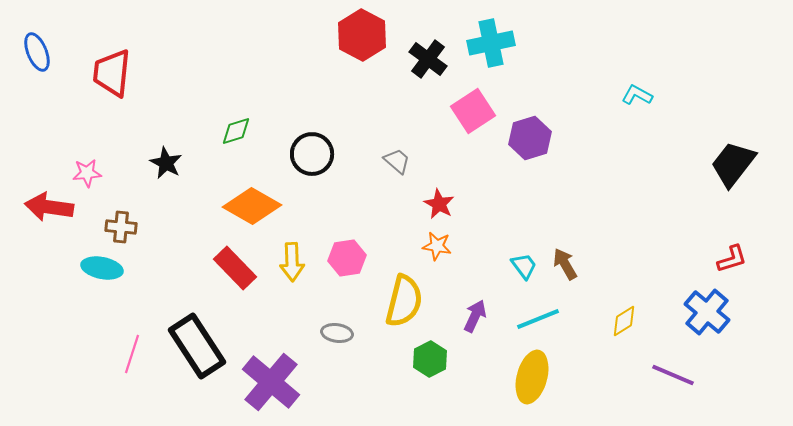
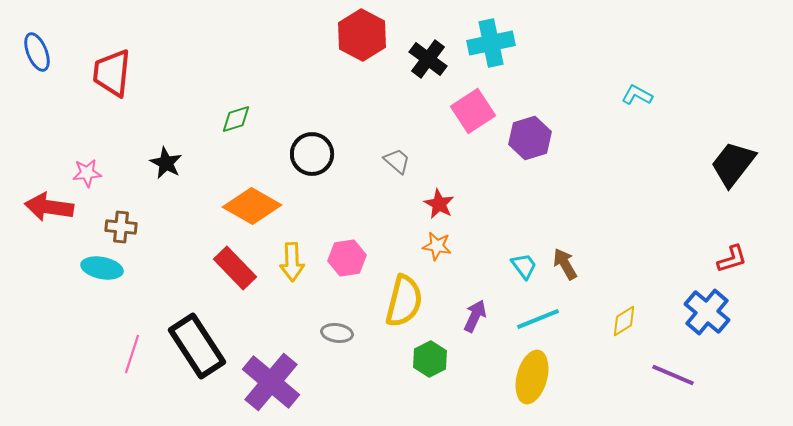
green diamond: moved 12 px up
